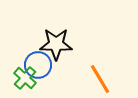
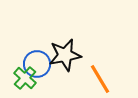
black star: moved 9 px right, 11 px down; rotated 12 degrees counterclockwise
blue circle: moved 1 px left, 1 px up
